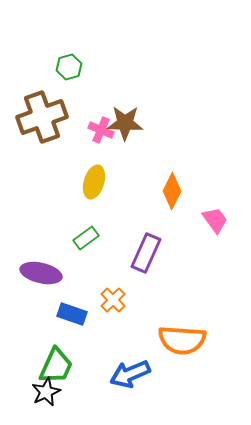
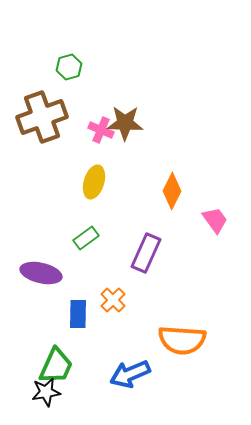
blue rectangle: moved 6 px right; rotated 72 degrees clockwise
black star: rotated 16 degrees clockwise
